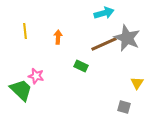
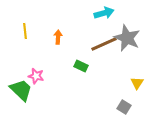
gray square: rotated 16 degrees clockwise
